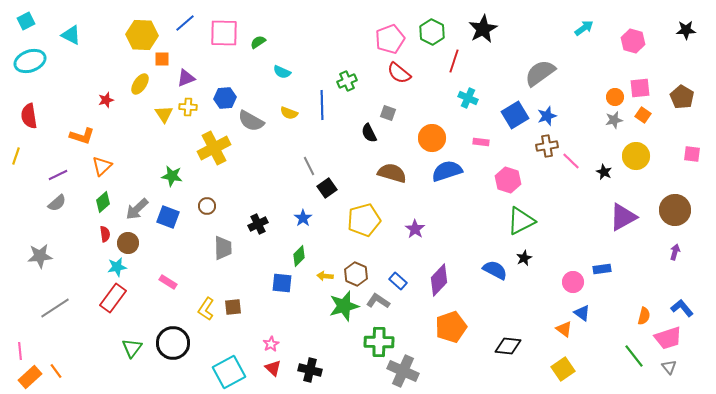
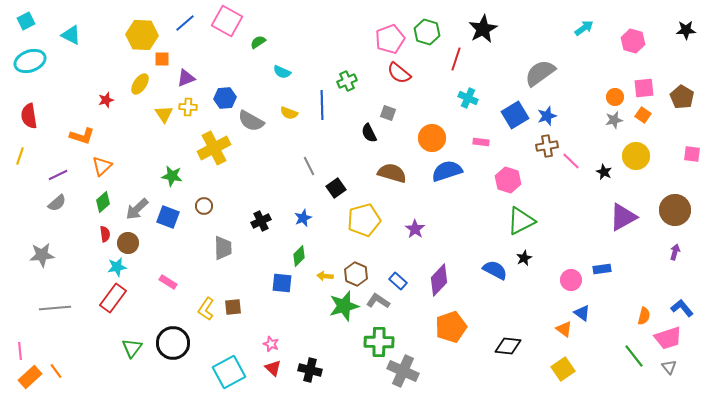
green hexagon at (432, 32): moved 5 px left; rotated 10 degrees counterclockwise
pink square at (224, 33): moved 3 px right, 12 px up; rotated 28 degrees clockwise
red line at (454, 61): moved 2 px right, 2 px up
pink square at (640, 88): moved 4 px right
yellow line at (16, 156): moved 4 px right
black square at (327, 188): moved 9 px right
brown circle at (207, 206): moved 3 px left
blue star at (303, 218): rotated 12 degrees clockwise
black cross at (258, 224): moved 3 px right, 3 px up
gray star at (40, 256): moved 2 px right, 1 px up
pink circle at (573, 282): moved 2 px left, 2 px up
gray line at (55, 308): rotated 28 degrees clockwise
pink star at (271, 344): rotated 21 degrees counterclockwise
